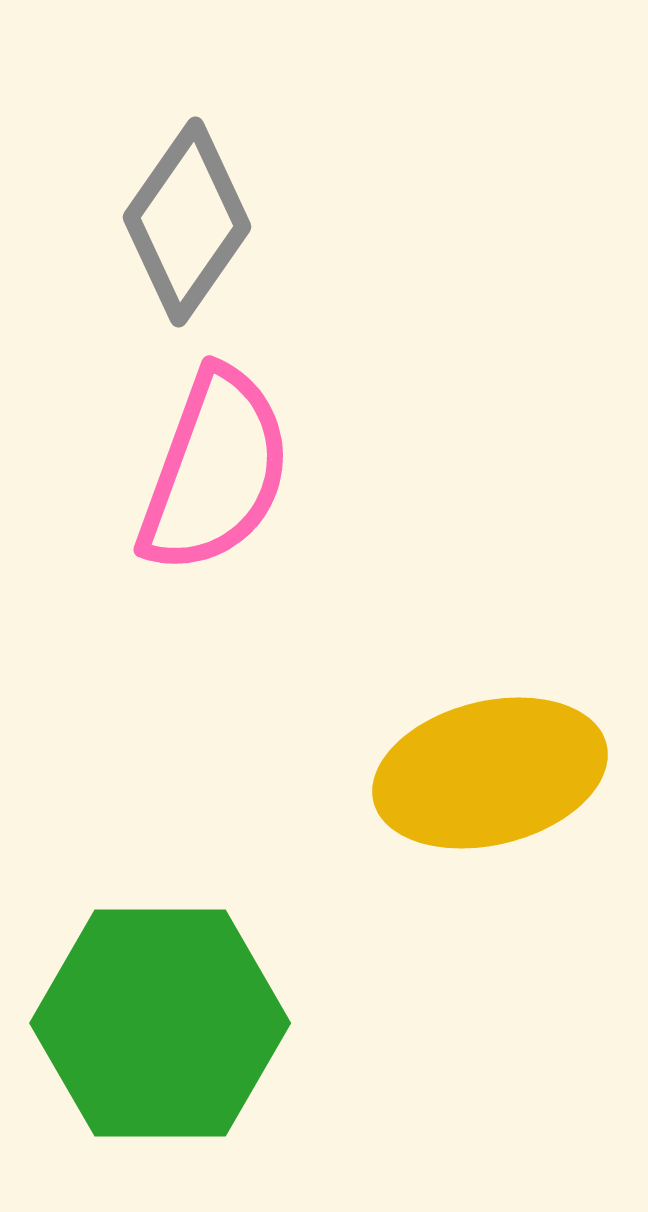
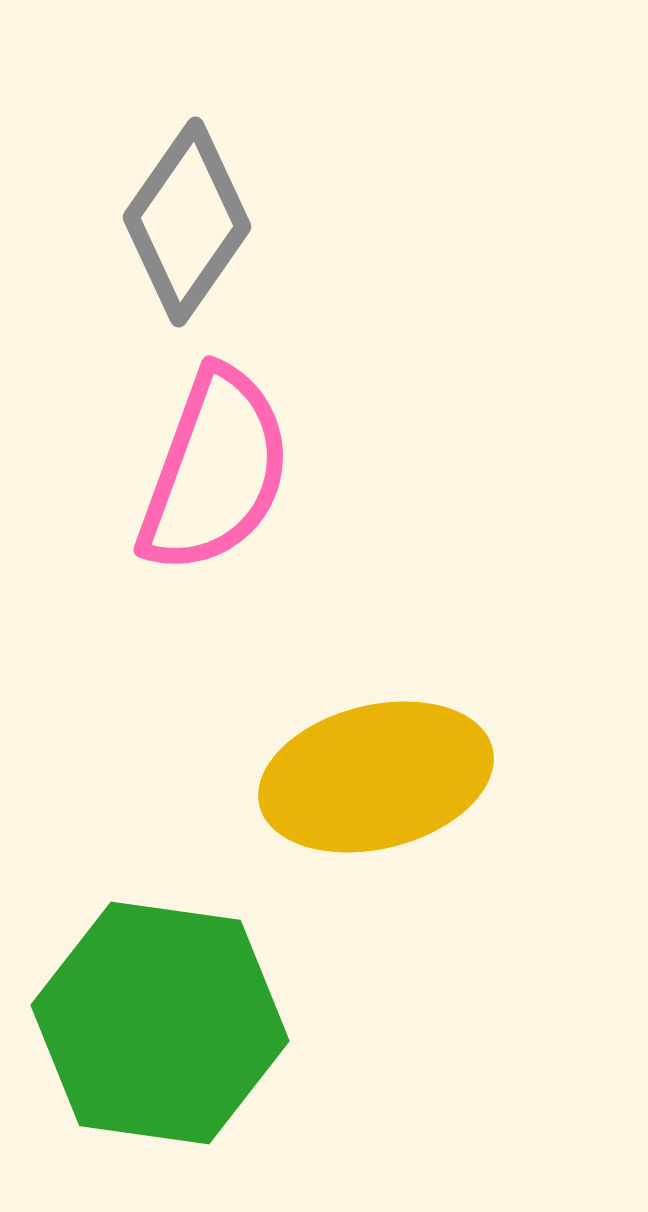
yellow ellipse: moved 114 px left, 4 px down
green hexagon: rotated 8 degrees clockwise
